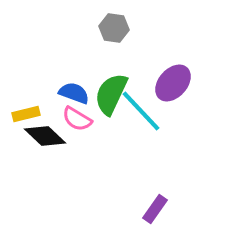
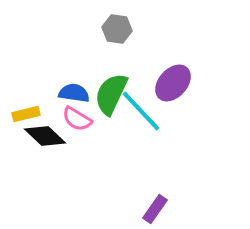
gray hexagon: moved 3 px right, 1 px down
blue semicircle: rotated 12 degrees counterclockwise
